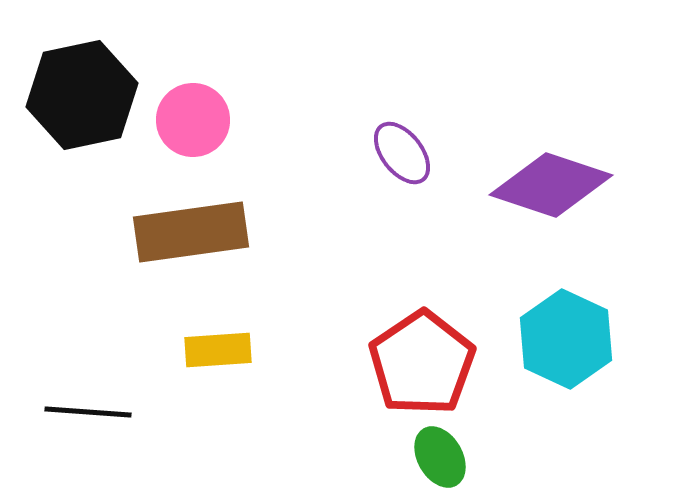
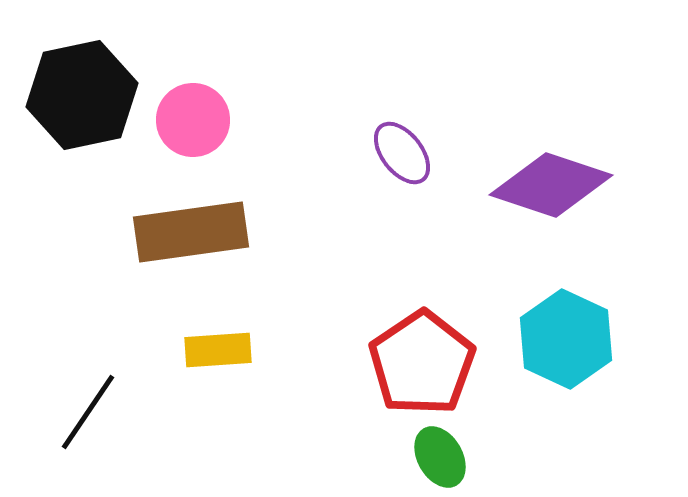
black line: rotated 60 degrees counterclockwise
